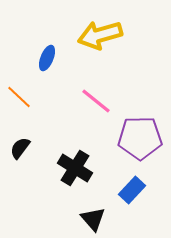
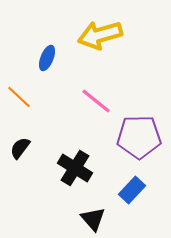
purple pentagon: moved 1 px left, 1 px up
